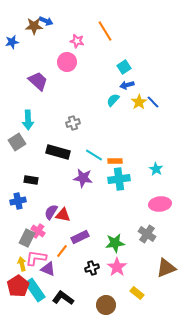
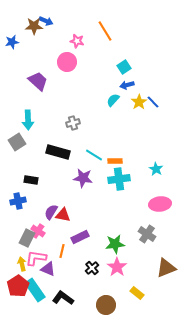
green star at (115, 243): moved 1 px down
orange line at (62, 251): rotated 24 degrees counterclockwise
black cross at (92, 268): rotated 24 degrees counterclockwise
